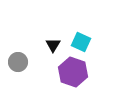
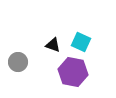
black triangle: rotated 42 degrees counterclockwise
purple hexagon: rotated 8 degrees counterclockwise
